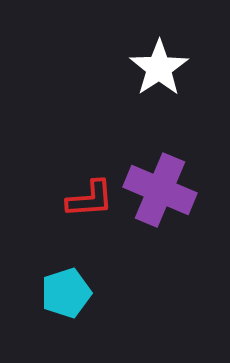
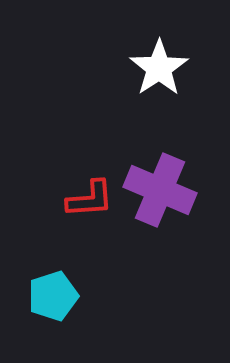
cyan pentagon: moved 13 px left, 3 px down
